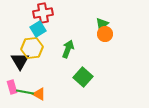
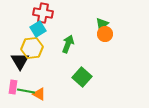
red cross: rotated 18 degrees clockwise
green arrow: moved 5 px up
green square: moved 1 px left
pink rectangle: moved 1 px right; rotated 24 degrees clockwise
green line: moved 1 px right, 1 px up
